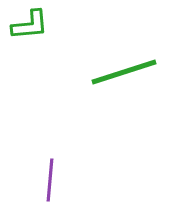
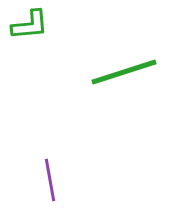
purple line: rotated 15 degrees counterclockwise
